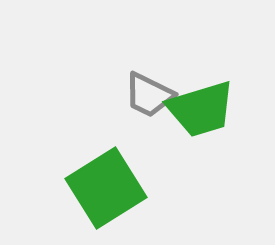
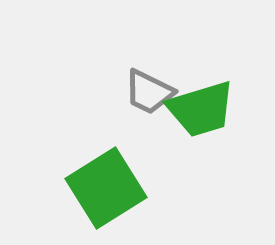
gray trapezoid: moved 3 px up
